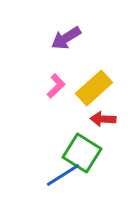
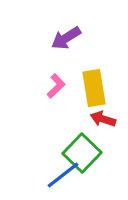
yellow rectangle: rotated 57 degrees counterclockwise
red arrow: rotated 15 degrees clockwise
green square: rotated 12 degrees clockwise
blue line: rotated 6 degrees counterclockwise
